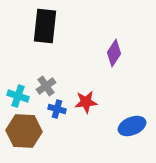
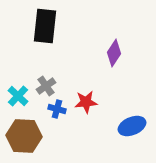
cyan cross: rotated 25 degrees clockwise
brown hexagon: moved 5 px down
